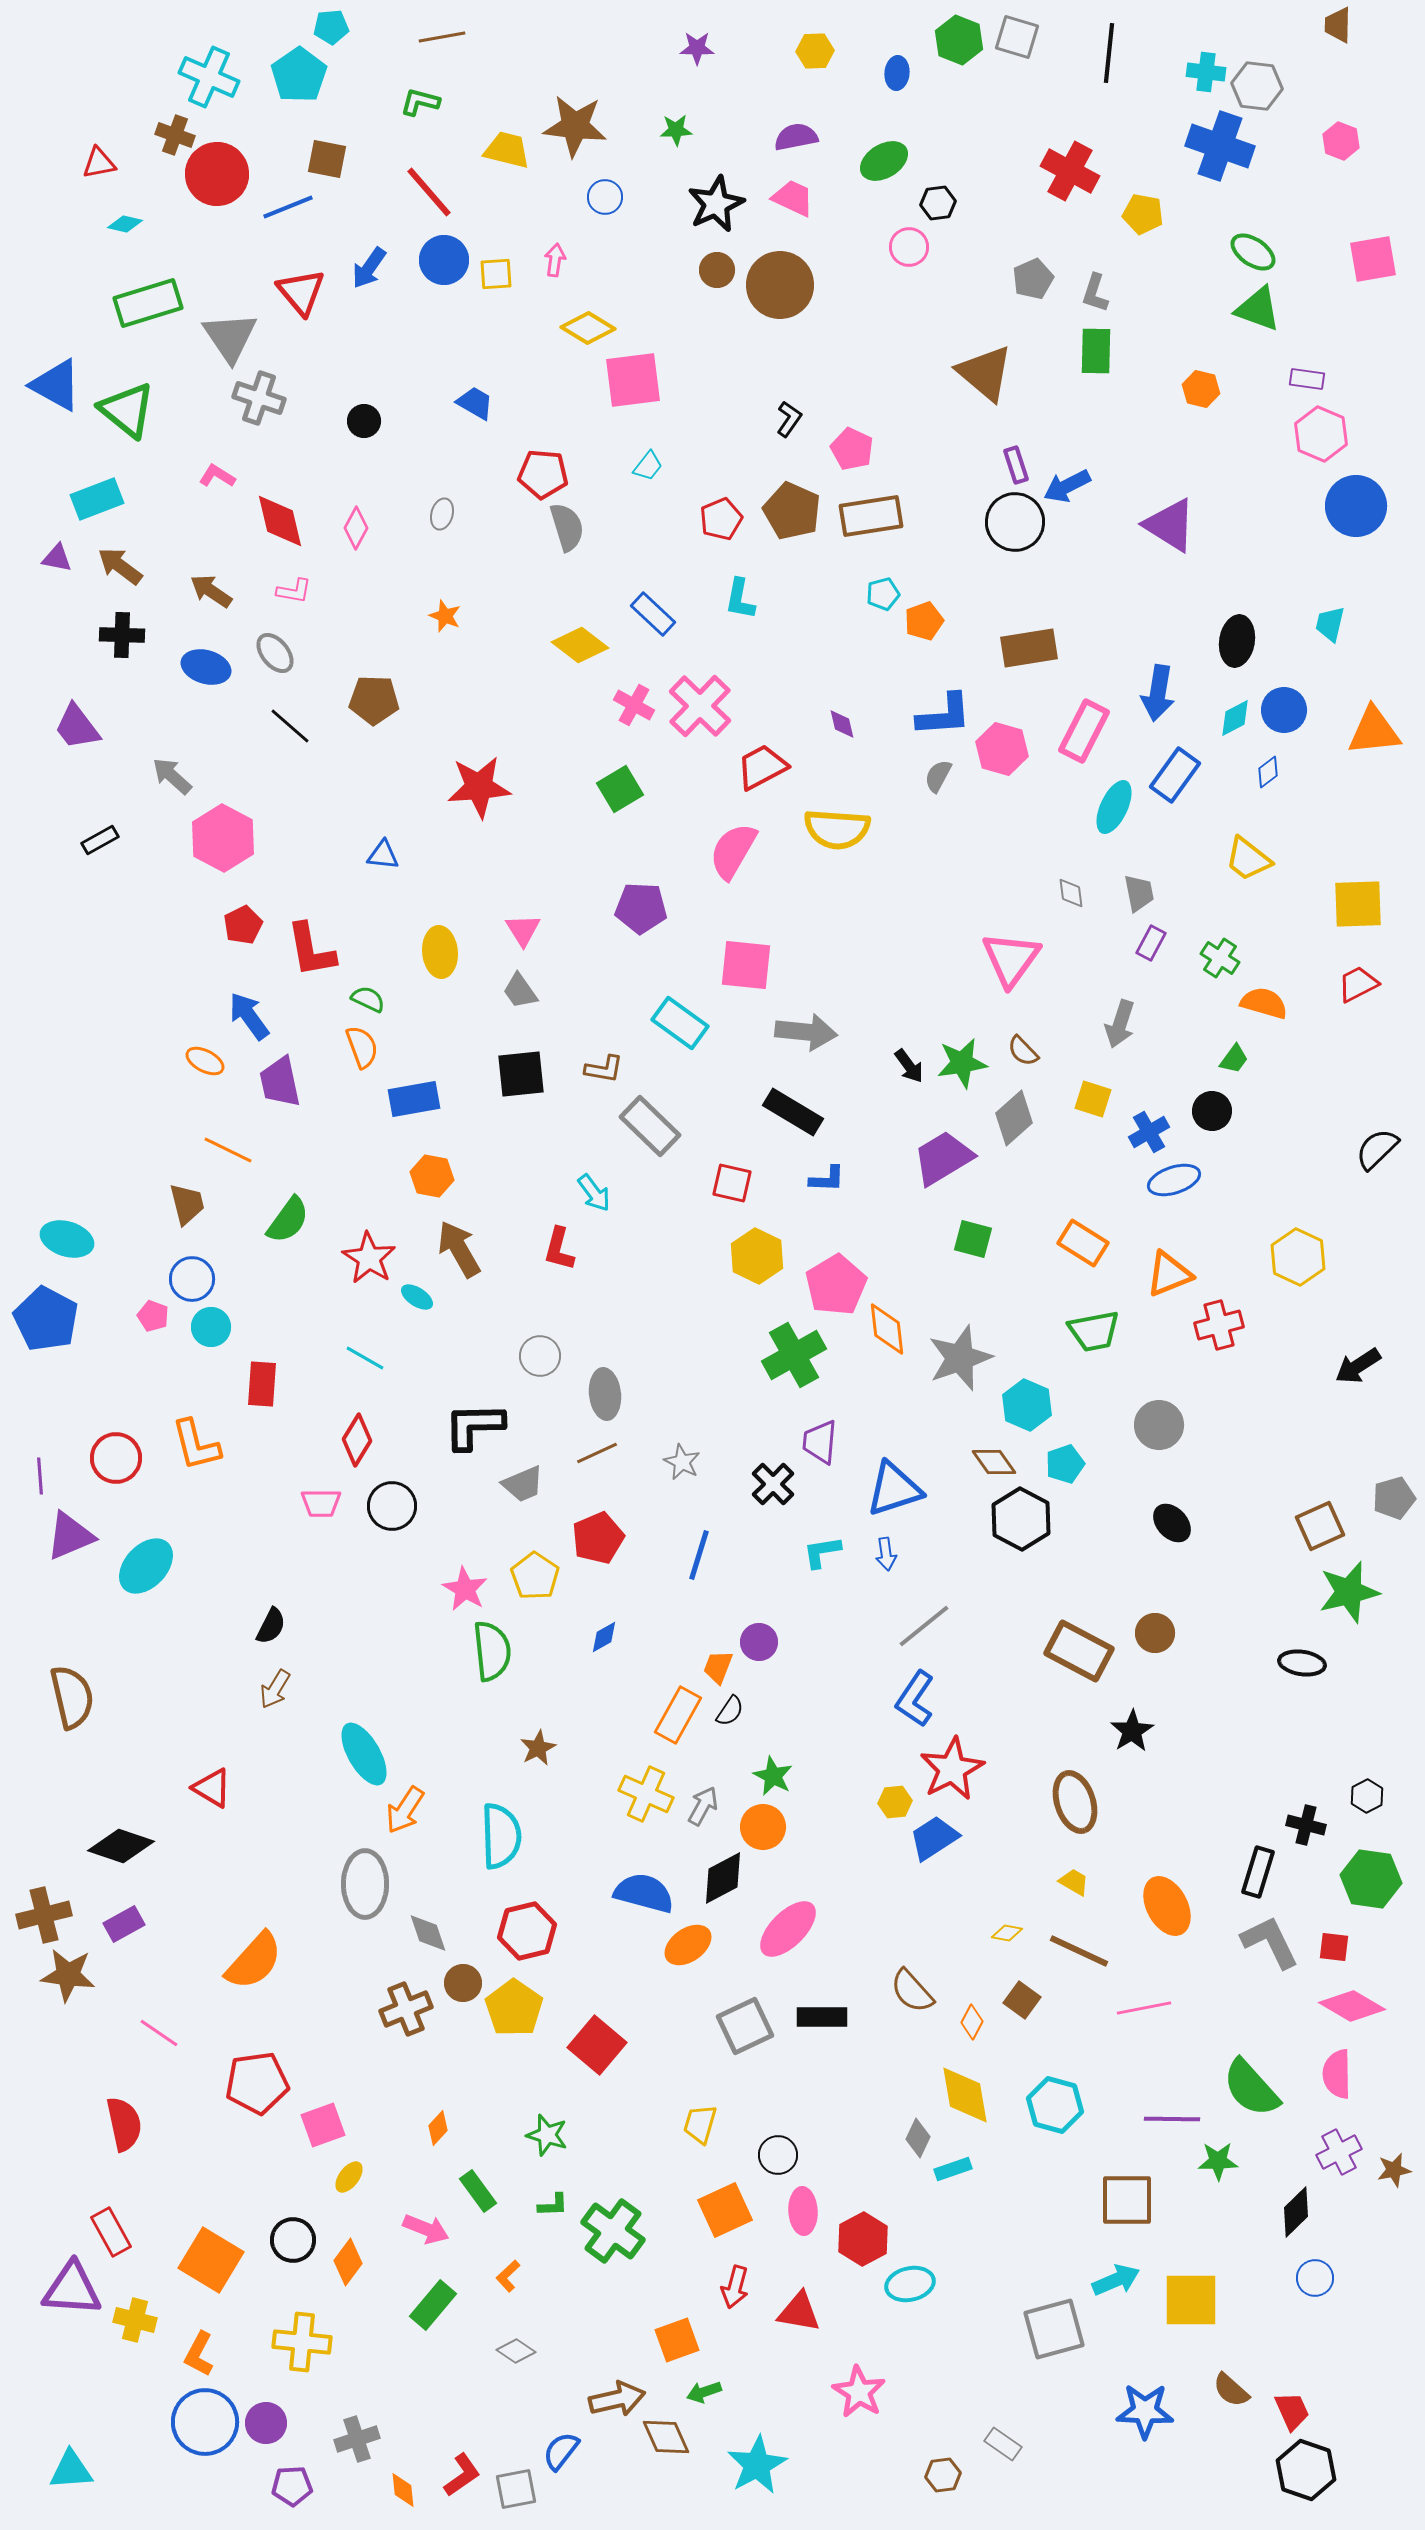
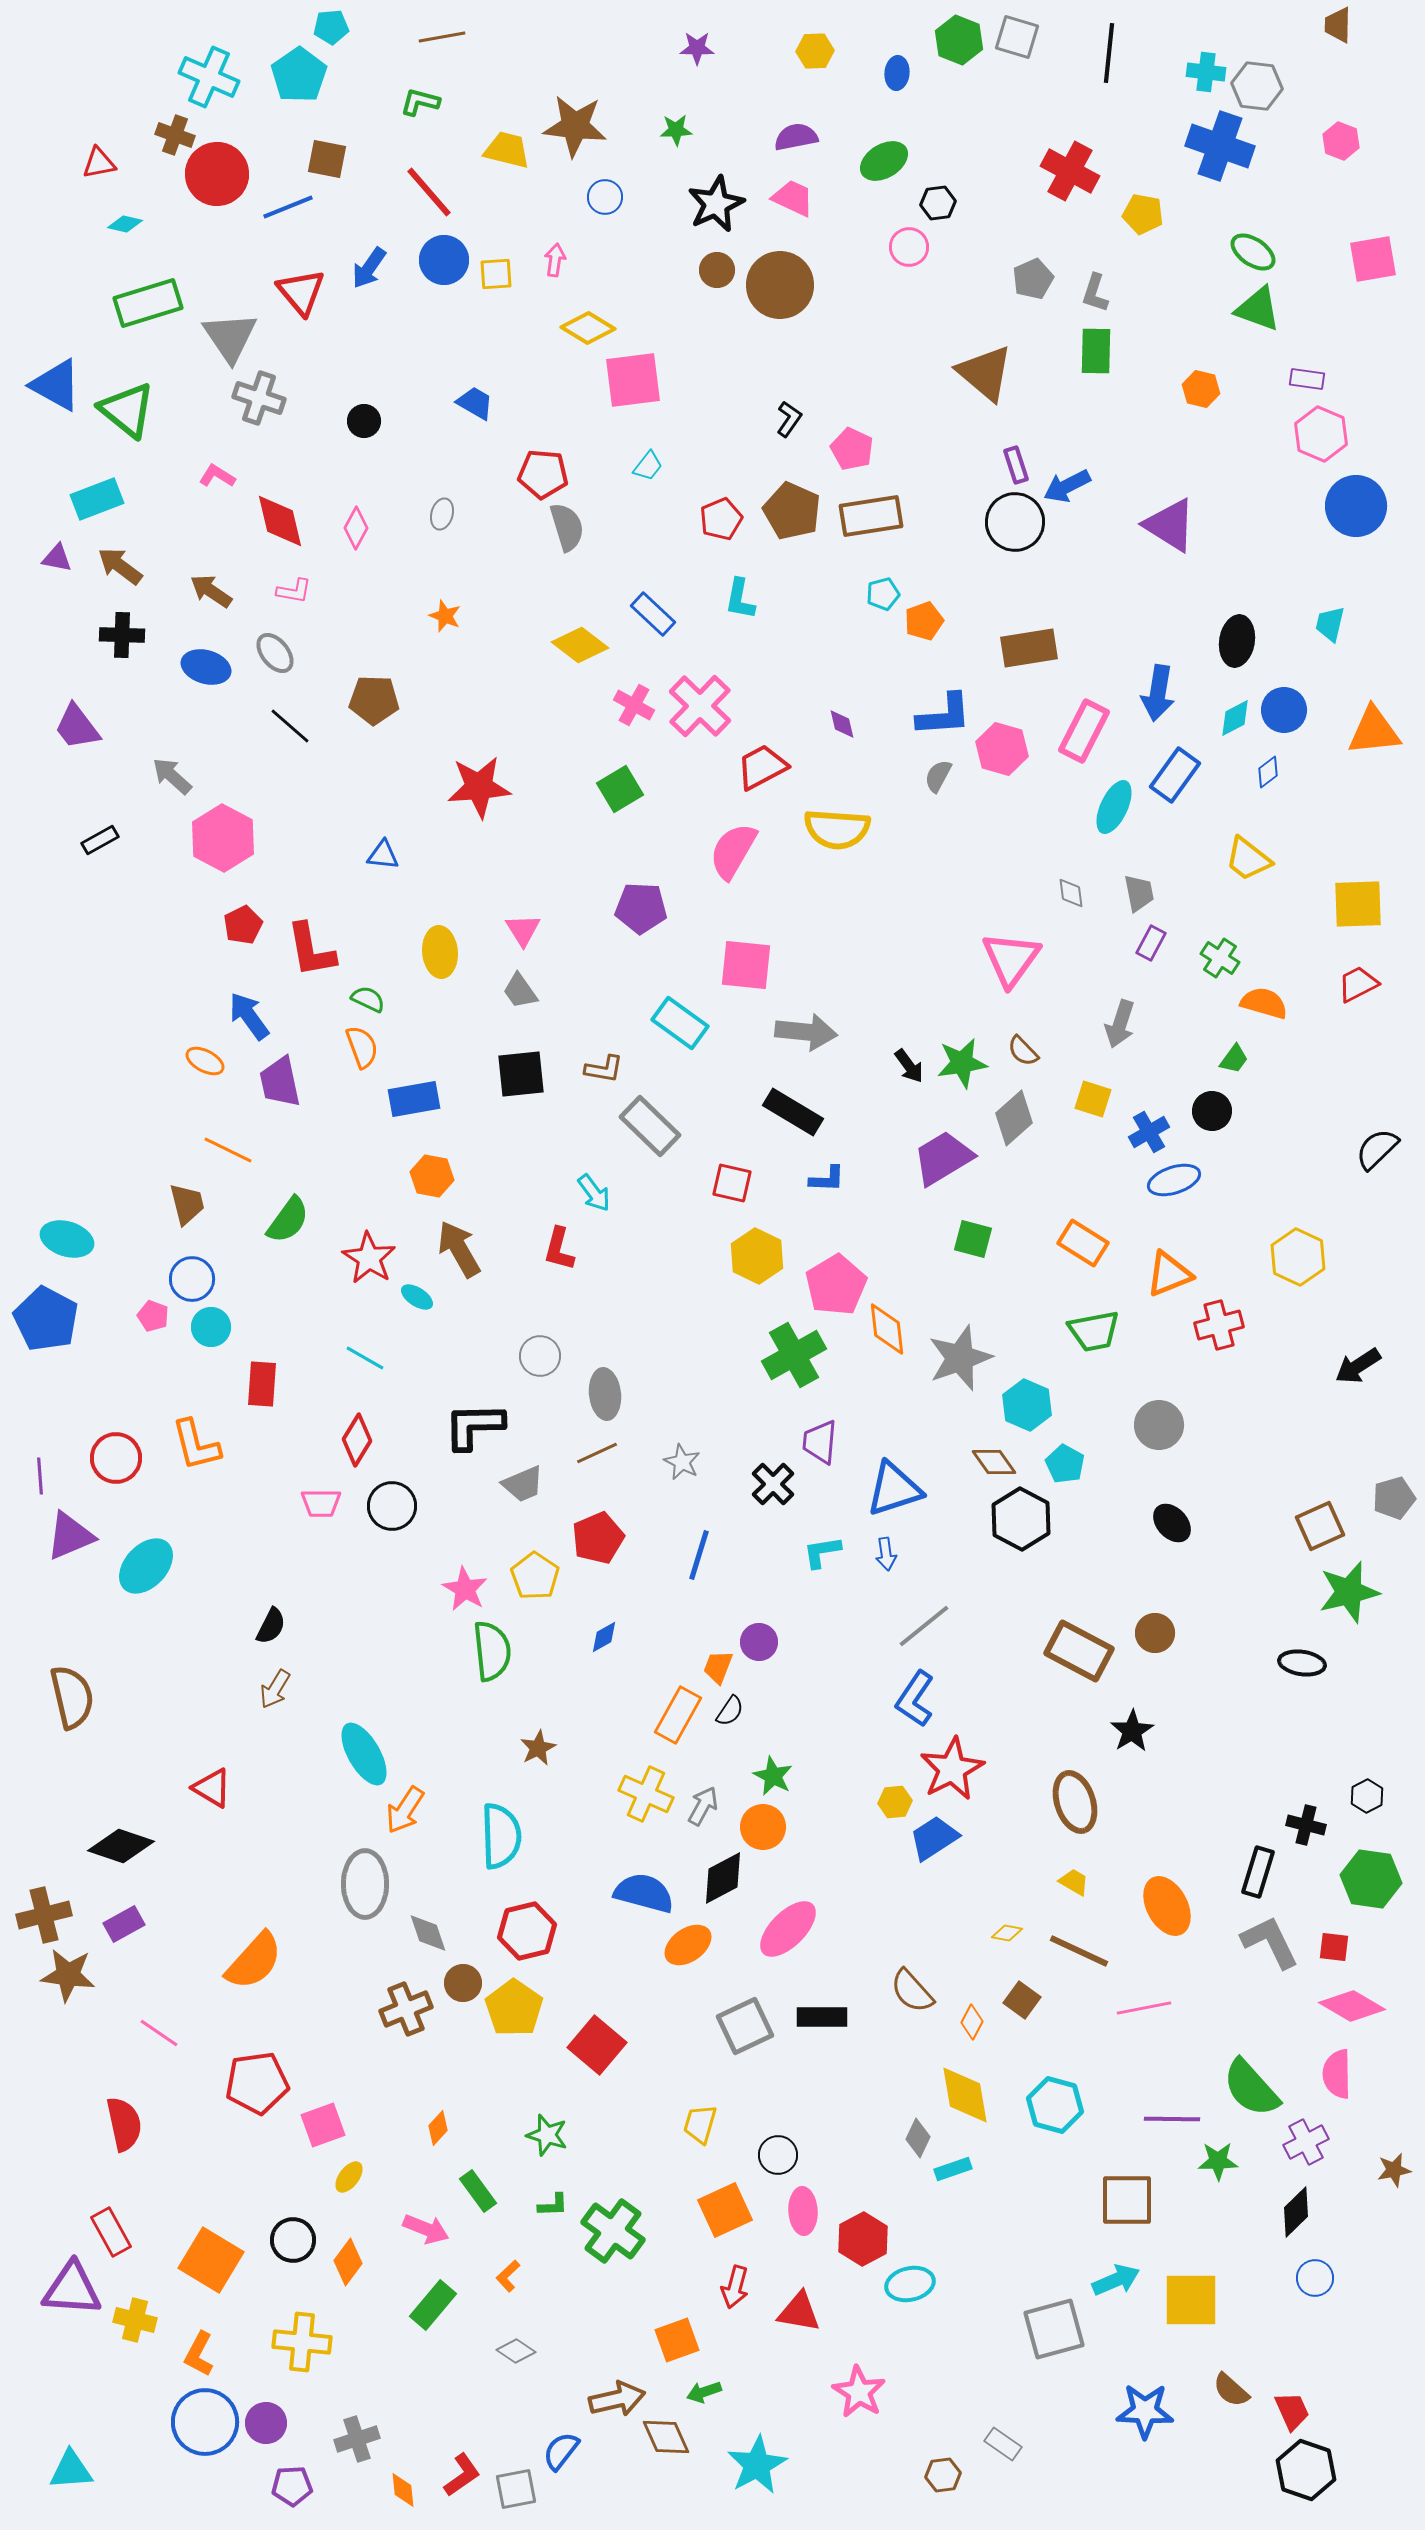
cyan pentagon at (1065, 1464): rotated 24 degrees counterclockwise
purple cross at (1339, 2152): moved 33 px left, 10 px up
